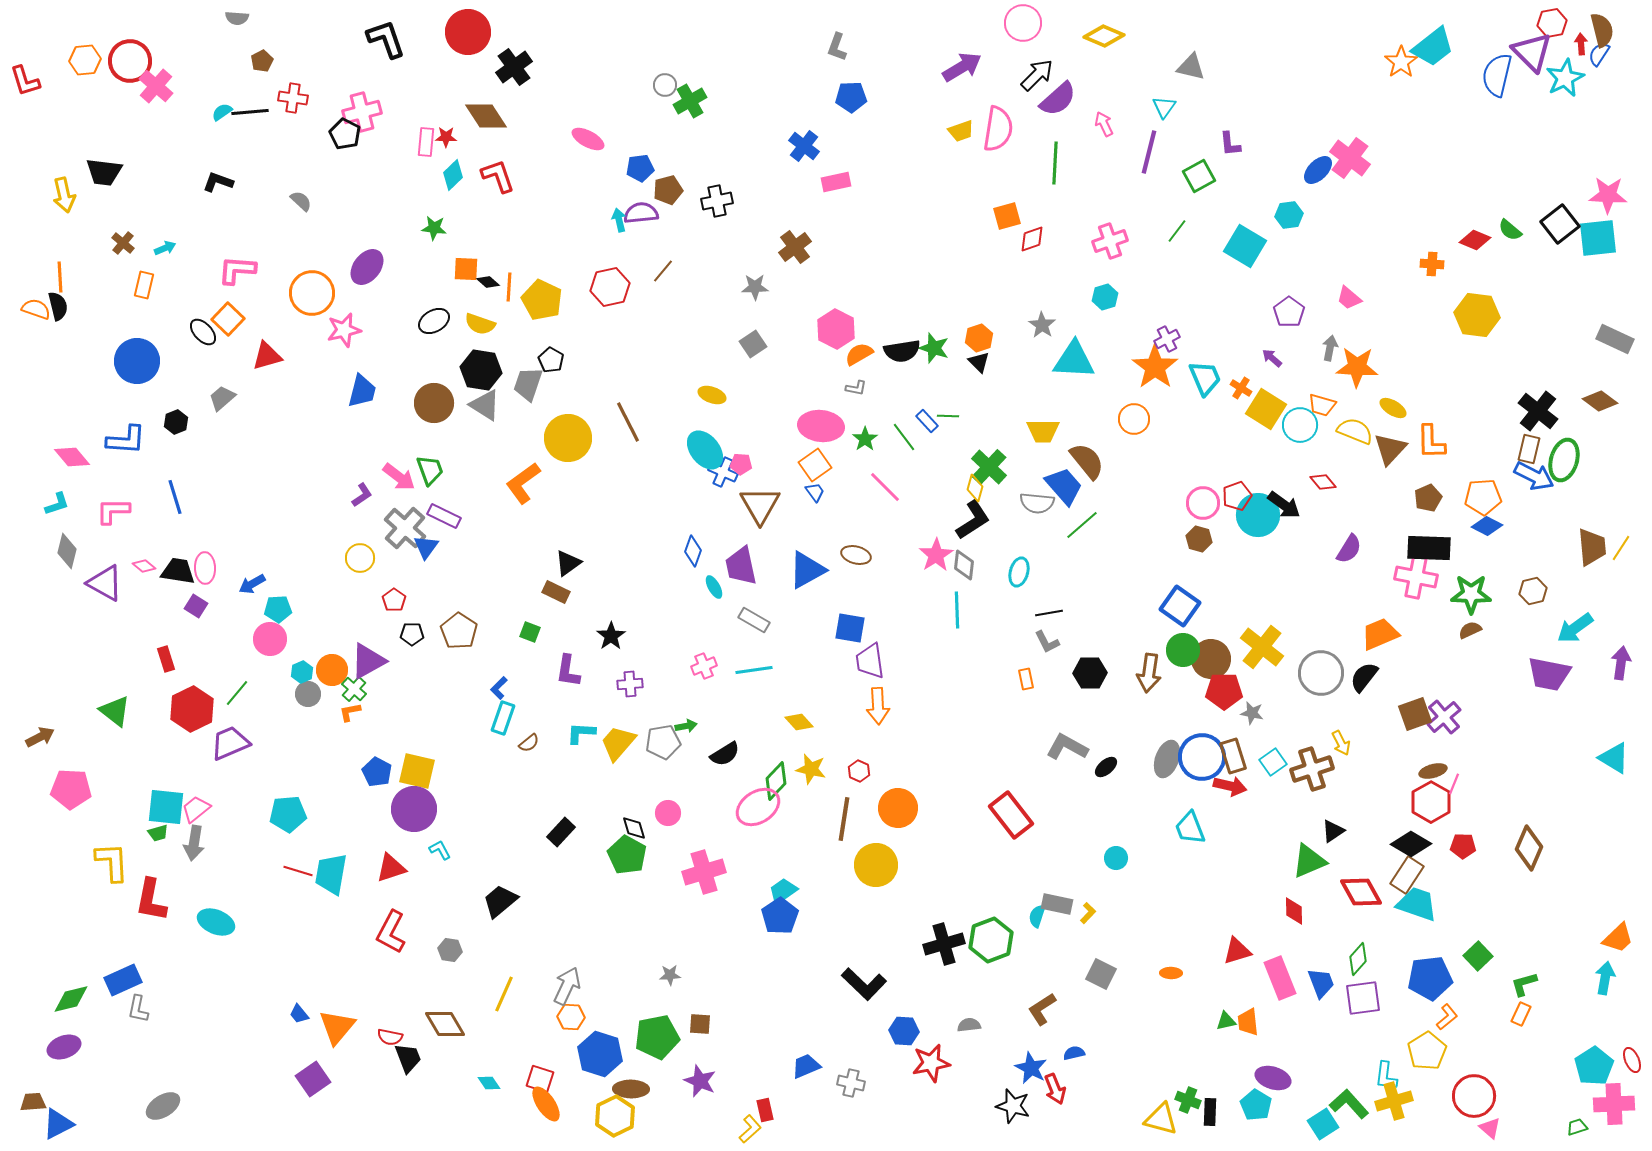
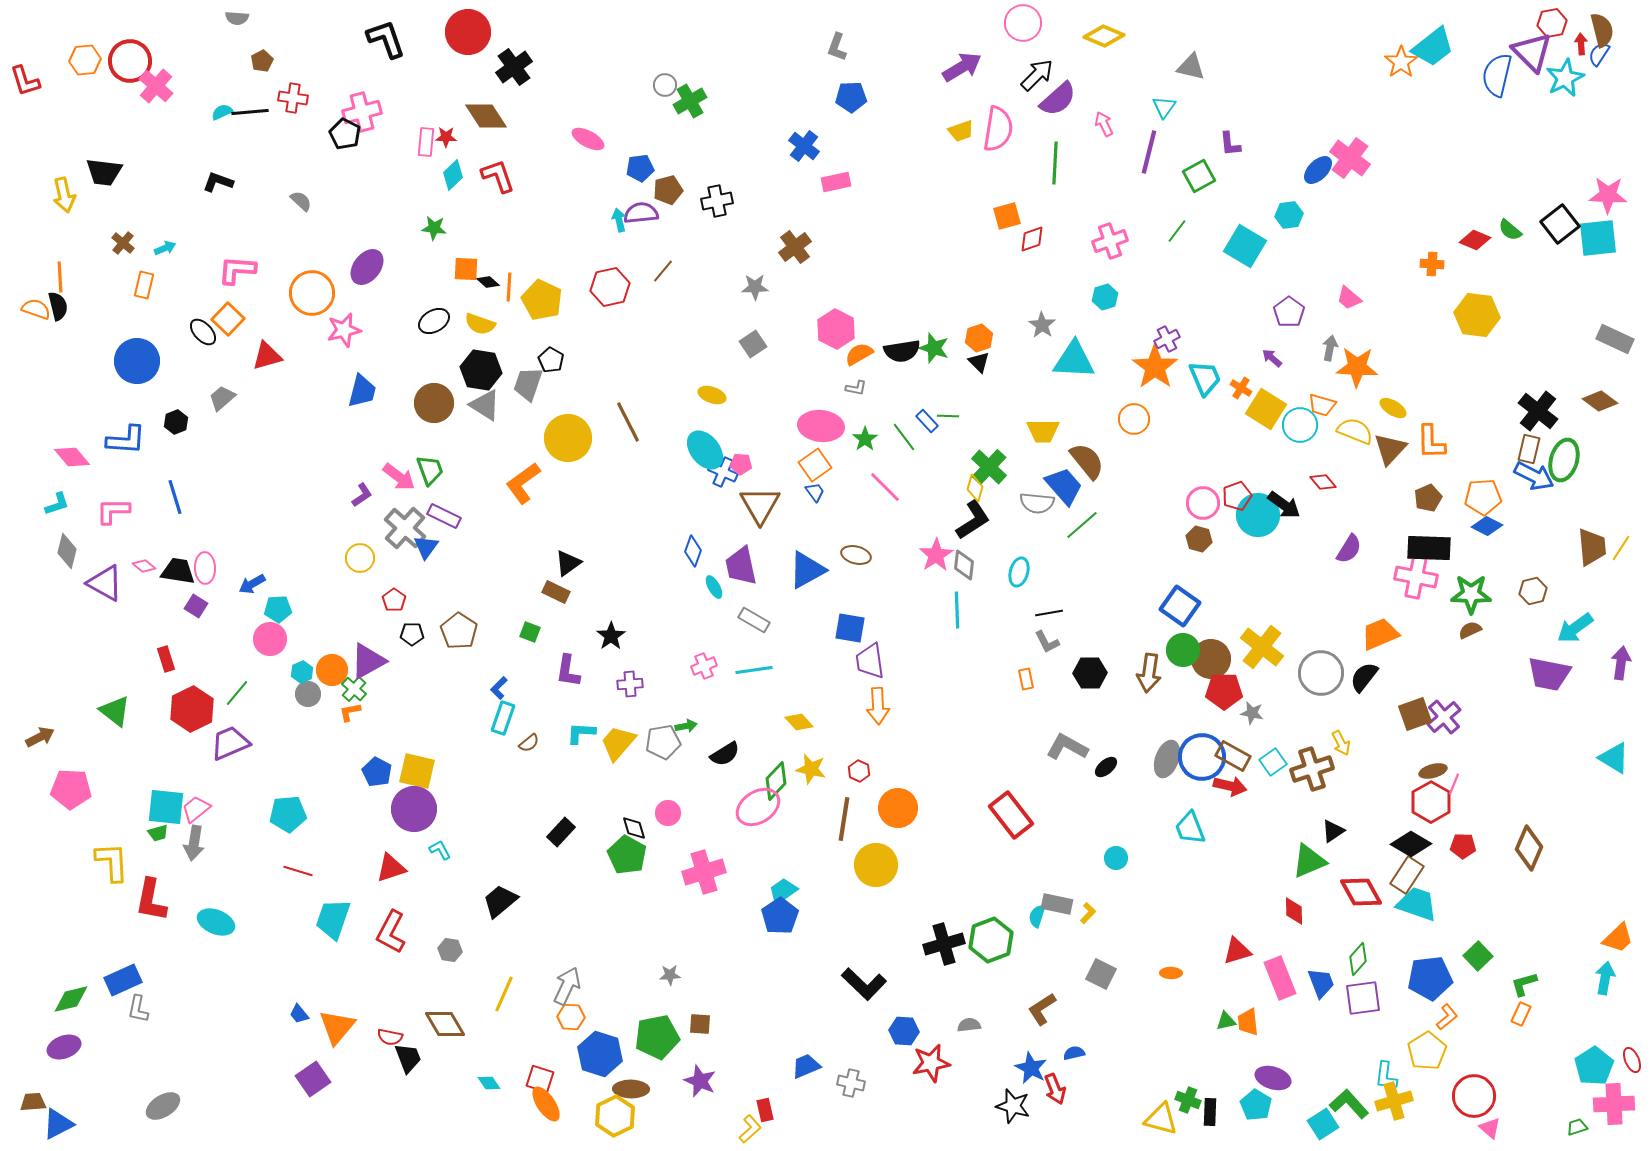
cyan semicircle at (222, 112): rotated 10 degrees clockwise
brown rectangle at (1233, 756): rotated 44 degrees counterclockwise
cyan trapezoid at (331, 874): moved 2 px right, 45 px down; rotated 9 degrees clockwise
